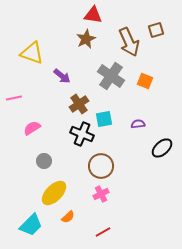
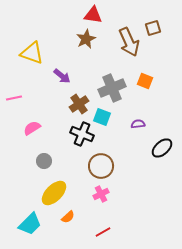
brown square: moved 3 px left, 2 px up
gray cross: moved 1 px right, 12 px down; rotated 32 degrees clockwise
cyan square: moved 2 px left, 2 px up; rotated 30 degrees clockwise
cyan trapezoid: moved 1 px left, 1 px up
